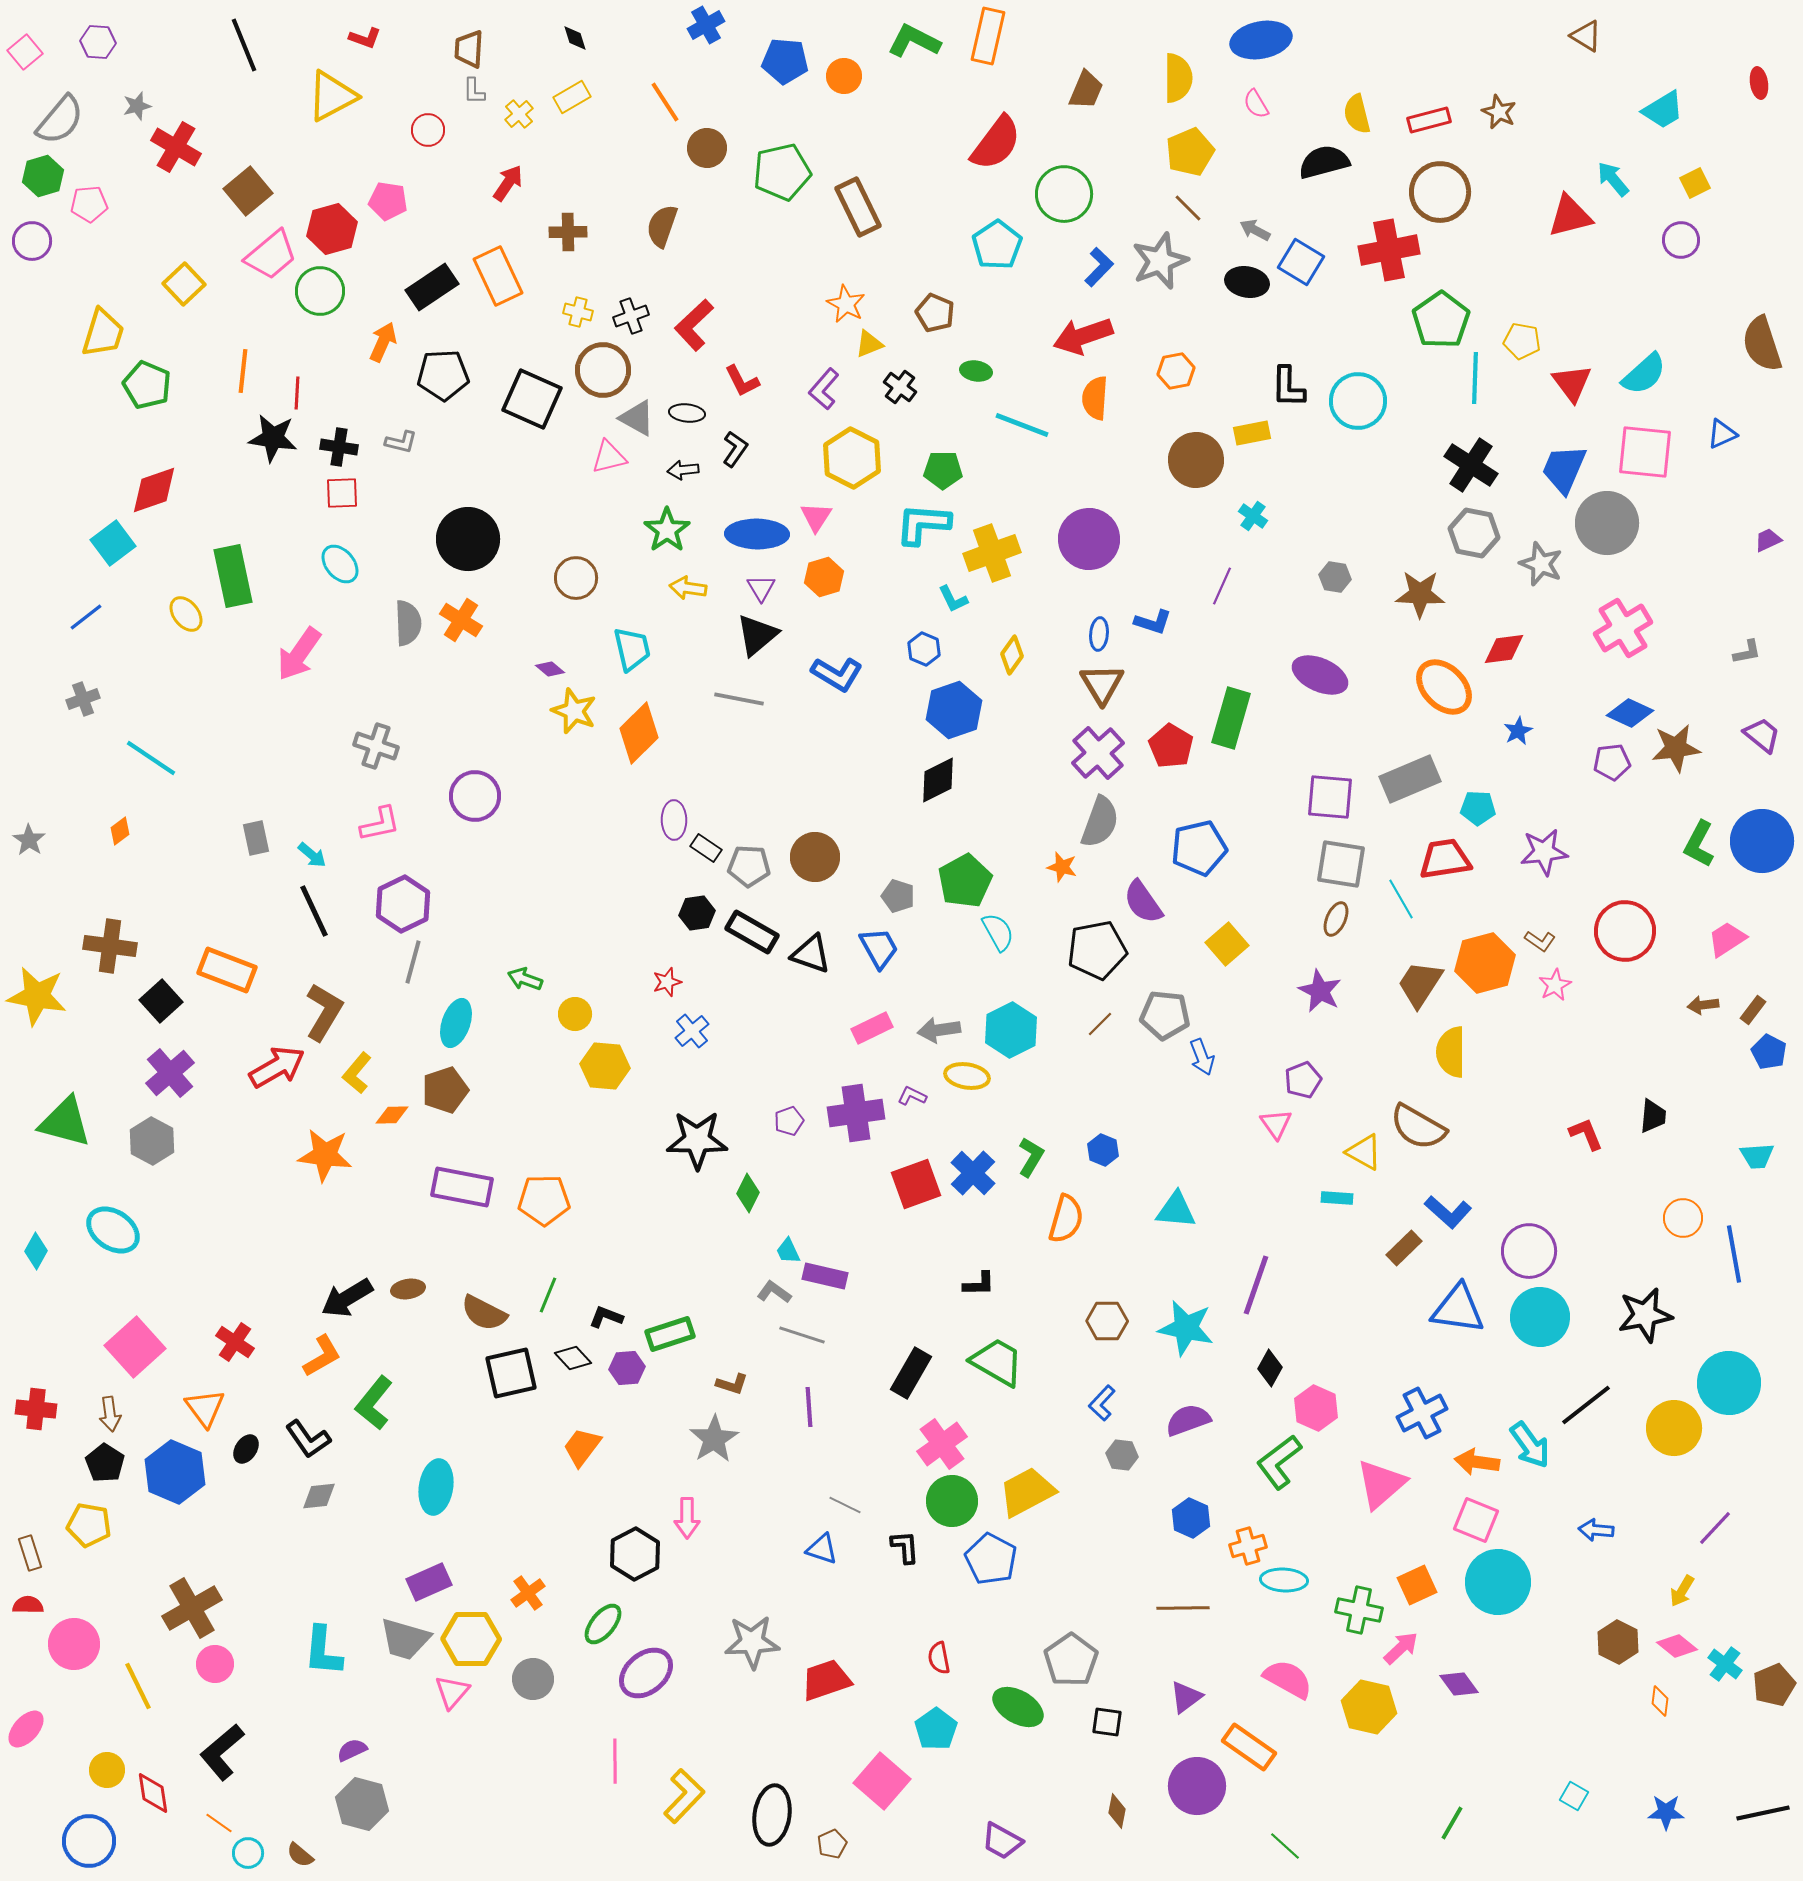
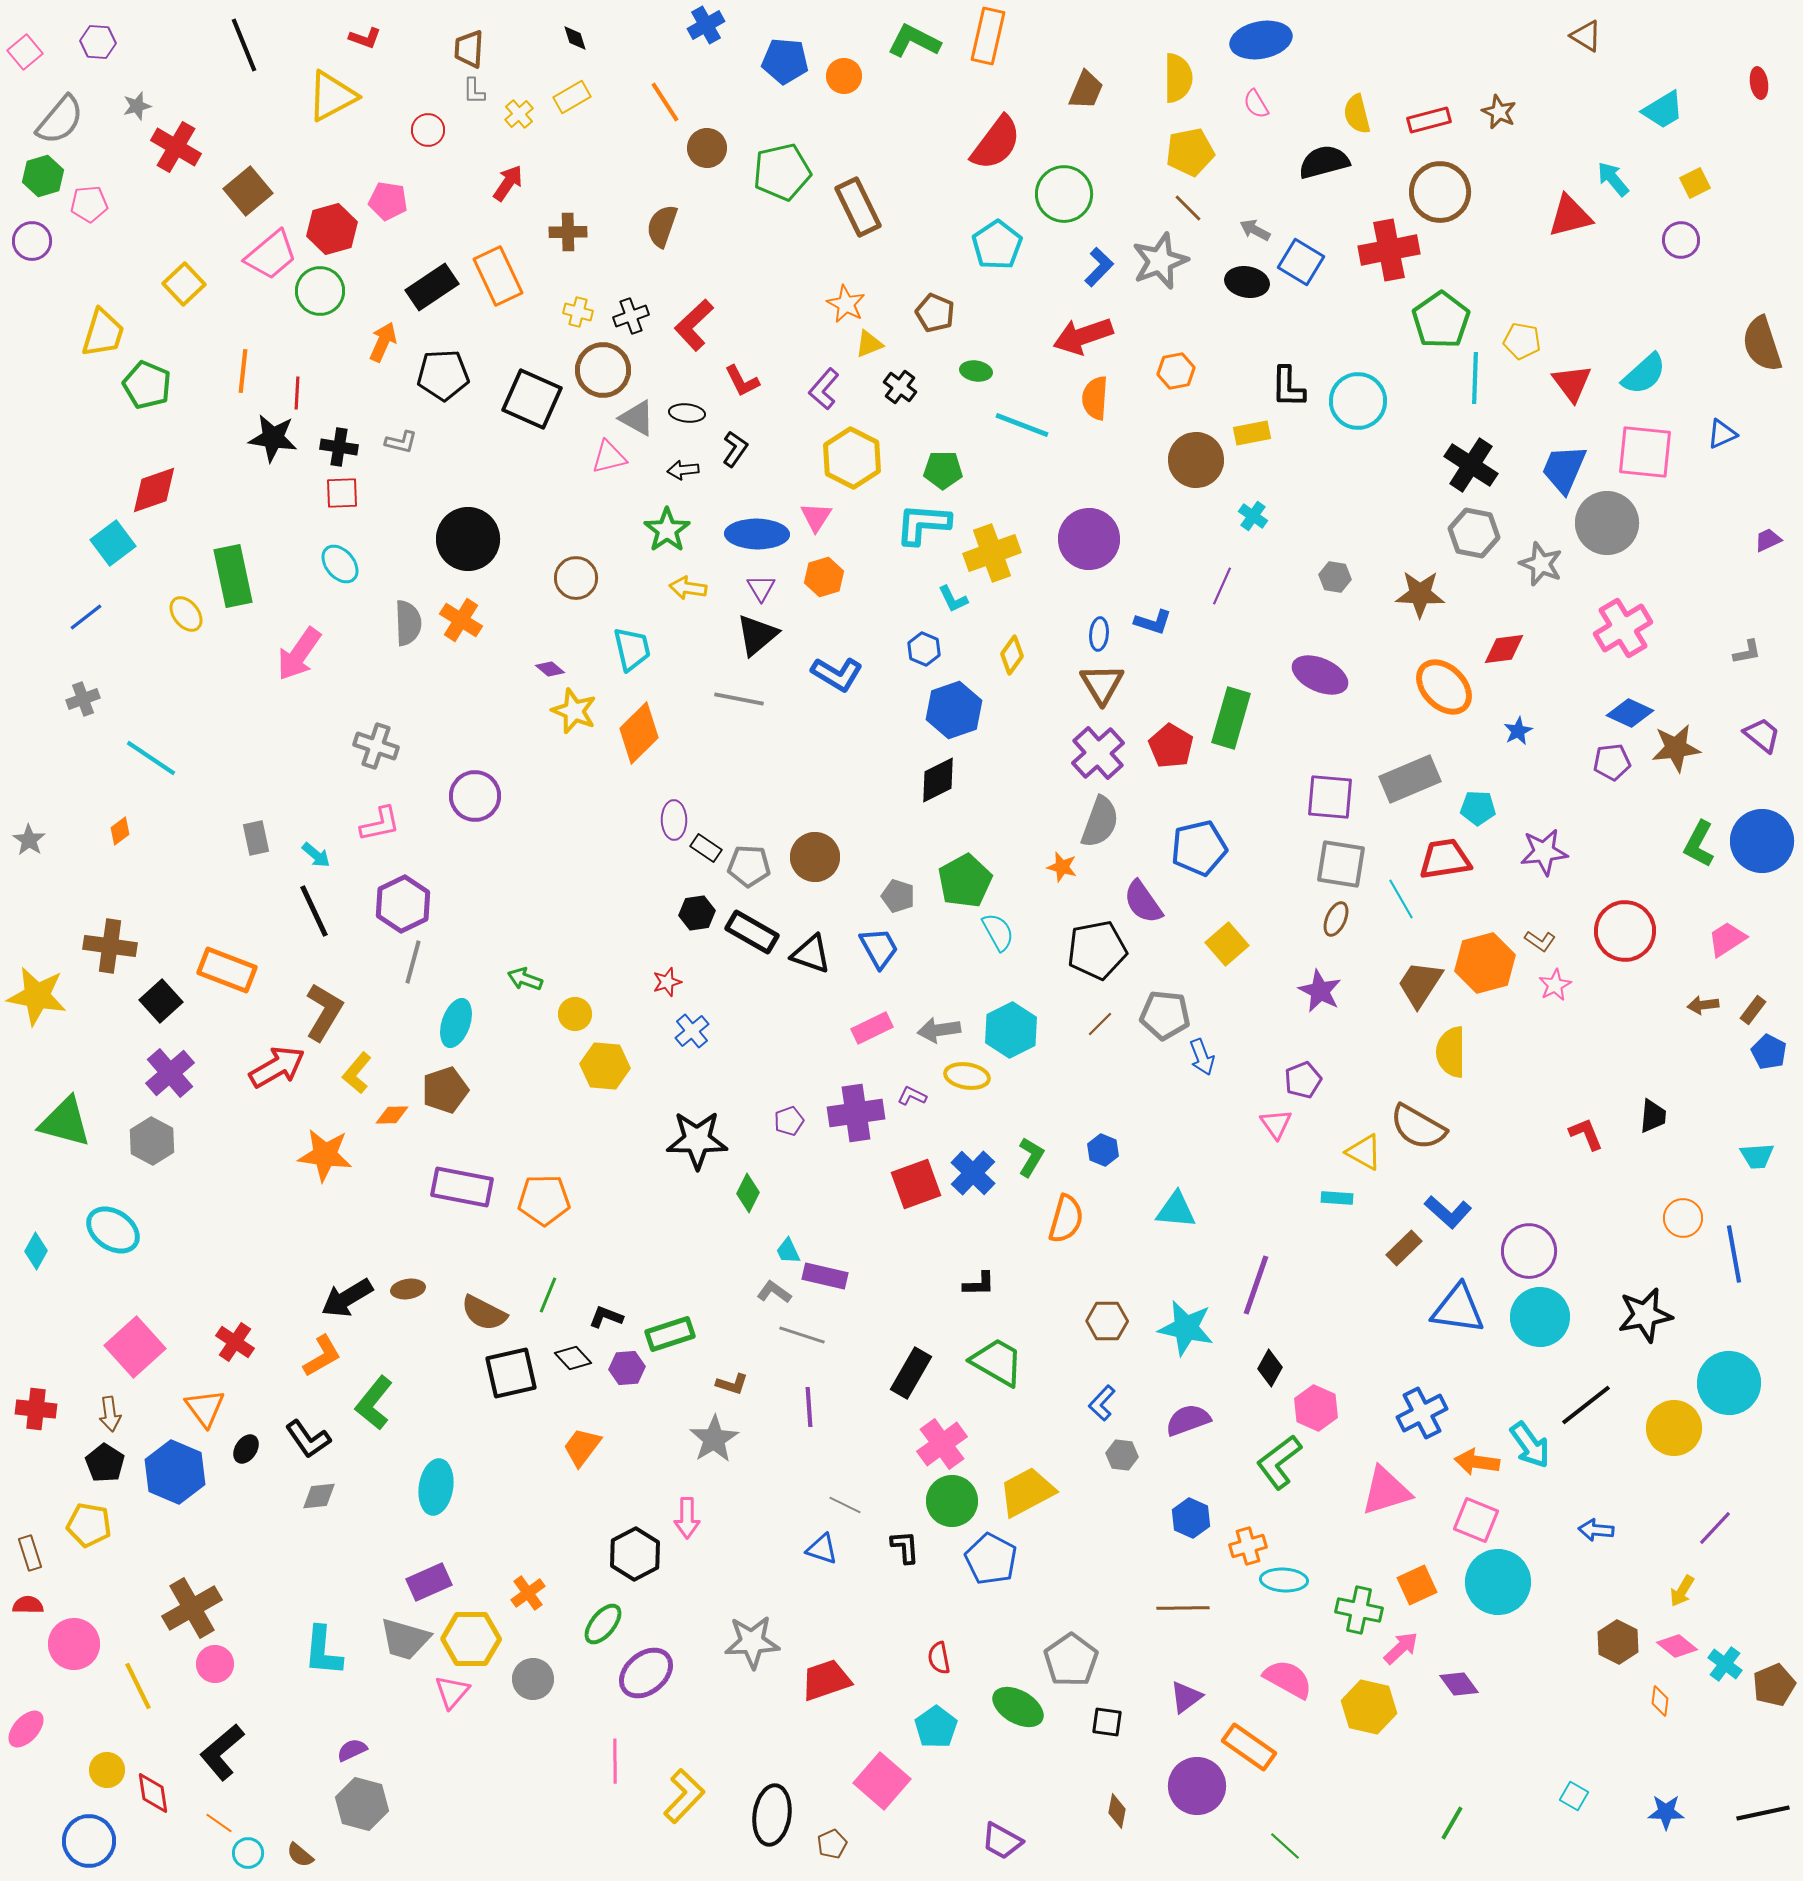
yellow pentagon at (1190, 152): rotated 12 degrees clockwise
cyan arrow at (312, 855): moved 4 px right
pink triangle at (1381, 1484): moved 5 px right, 7 px down; rotated 24 degrees clockwise
cyan pentagon at (936, 1729): moved 2 px up
